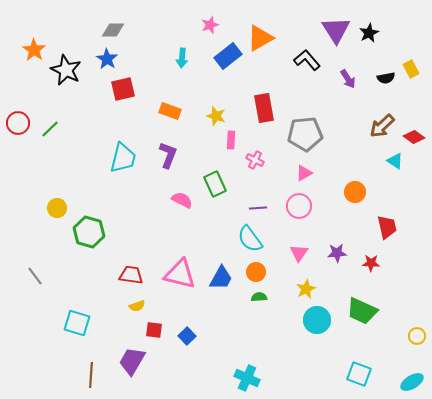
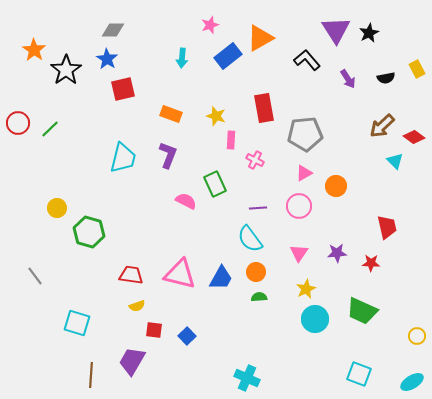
yellow rectangle at (411, 69): moved 6 px right
black star at (66, 70): rotated 12 degrees clockwise
orange rectangle at (170, 111): moved 1 px right, 3 px down
cyan triangle at (395, 161): rotated 12 degrees clockwise
orange circle at (355, 192): moved 19 px left, 6 px up
pink semicircle at (182, 200): moved 4 px right, 1 px down
cyan circle at (317, 320): moved 2 px left, 1 px up
